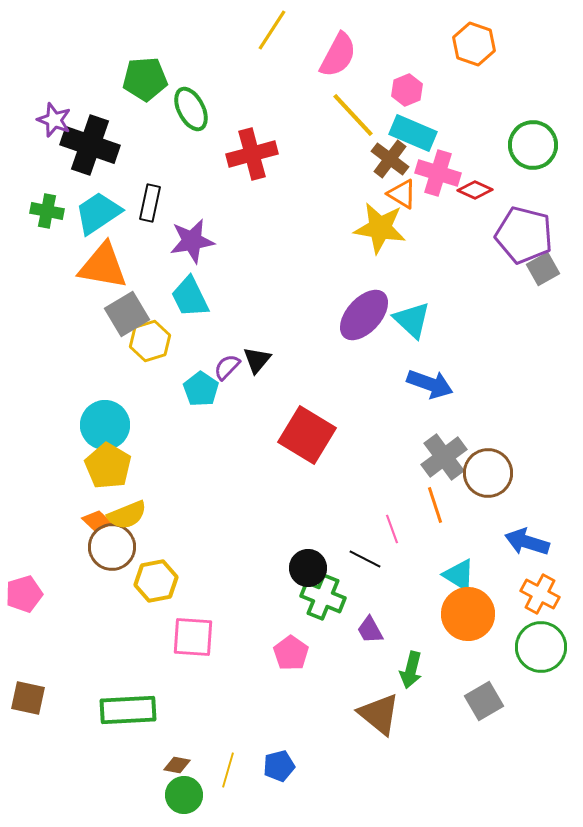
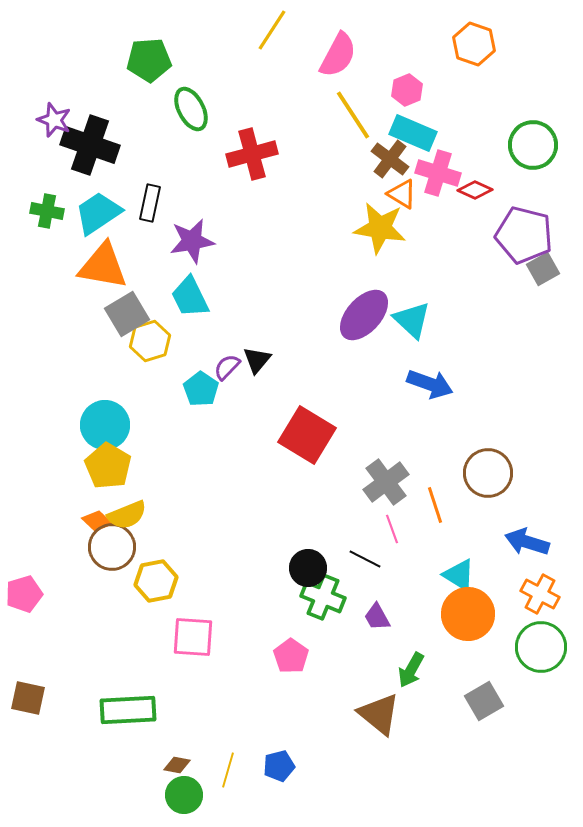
green pentagon at (145, 79): moved 4 px right, 19 px up
yellow line at (353, 115): rotated 10 degrees clockwise
gray cross at (444, 457): moved 58 px left, 25 px down
purple trapezoid at (370, 630): moved 7 px right, 13 px up
pink pentagon at (291, 653): moved 3 px down
green arrow at (411, 670): rotated 15 degrees clockwise
